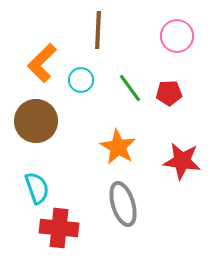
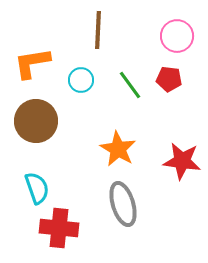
orange L-shape: moved 10 px left; rotated 36 degrees clockwise
green line: moved 3 px up
red pentagon: moved 14 px up; rotated 10 degrees clockwise
orange star: moved 2 px down
